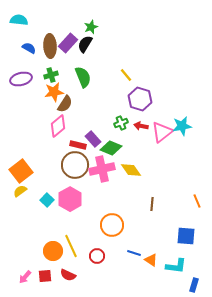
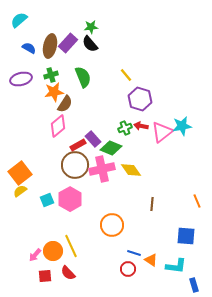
cyan semicircle at (19, 20): rotated 48 degrees counterclockwise
green star at (91, 27): rotated 16 degrees clockwise
black semicircle at (85, 44): moved 5 px right; rotated 72 degrees counterclockwise
brown ellipse at (50, 46): rotated 15 degrees clockwise
green cross at (121, 123): moved 4 px right, 5 px down
red rectangle at (78, 145): rotated 42 degrees counterclockwise
orange square at (21, 171): moved 1 px left, 2 px down
cyan square at (47, 200): rotated 24 degrees clockwise
red circle at (97, 256): moved 31 px right, 13 px down
red semicircle at (68, 275): moved 2 px up; rotated 21 degrees clockwise
pink arrow at (25, 277): moved 10 px right, 22 px up
blue rectangle at (194, 285): rotated 32 degrees counterclockwise
